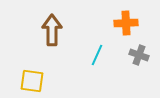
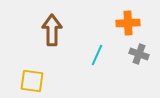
orange cross: moved 2 px right
gray cross: moved 1 px up
